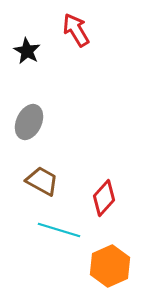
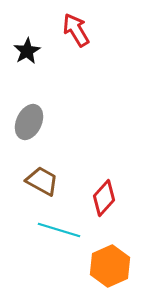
black star: rotated 12 degrees clockwise
